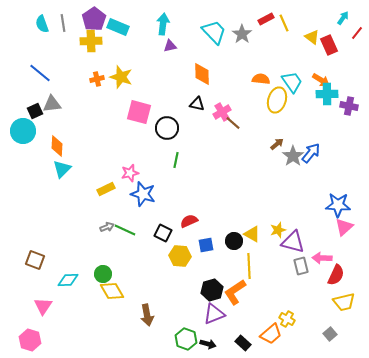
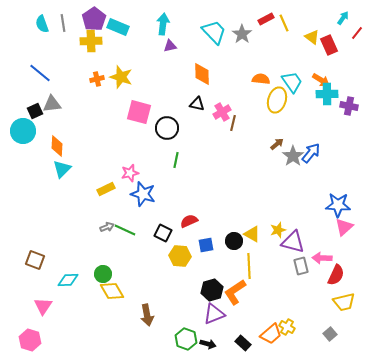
brown line at (233, 123): rotated 63 degrees clockwise
yellow cross at (287, 319): moved 8 px down
